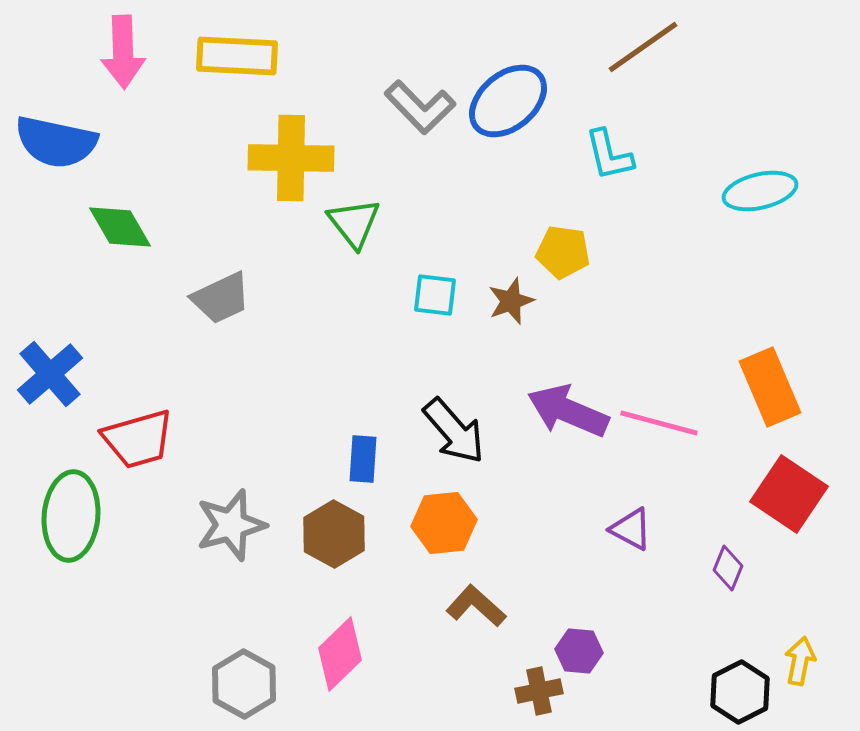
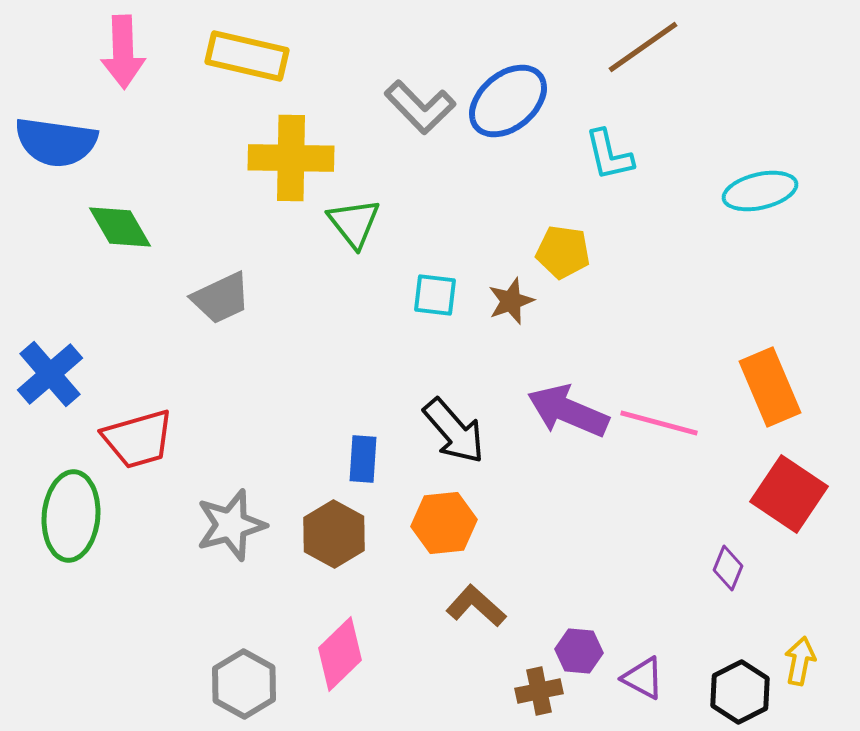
yellow rectangle: moved 10 px right; rotated 10 degrees clockwise
blue semicircle: rotated 4 degrees counterclockwise
purple triangle: moved 12 px right, 149 px down
